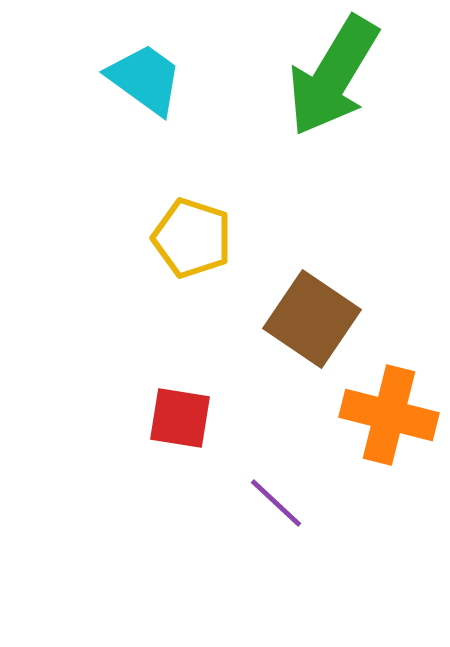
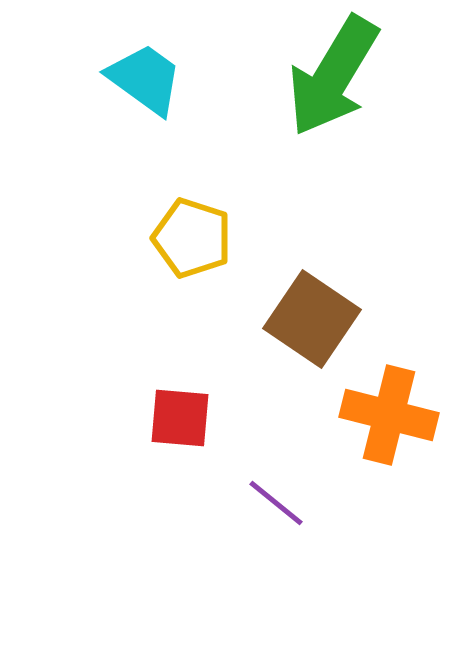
red square: rotated 4 degrees counterclockwise
purple line: rotated 4 degrees counterclockwise
